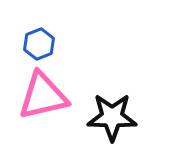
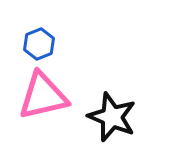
black star: rotated 21 degrees clockwise
